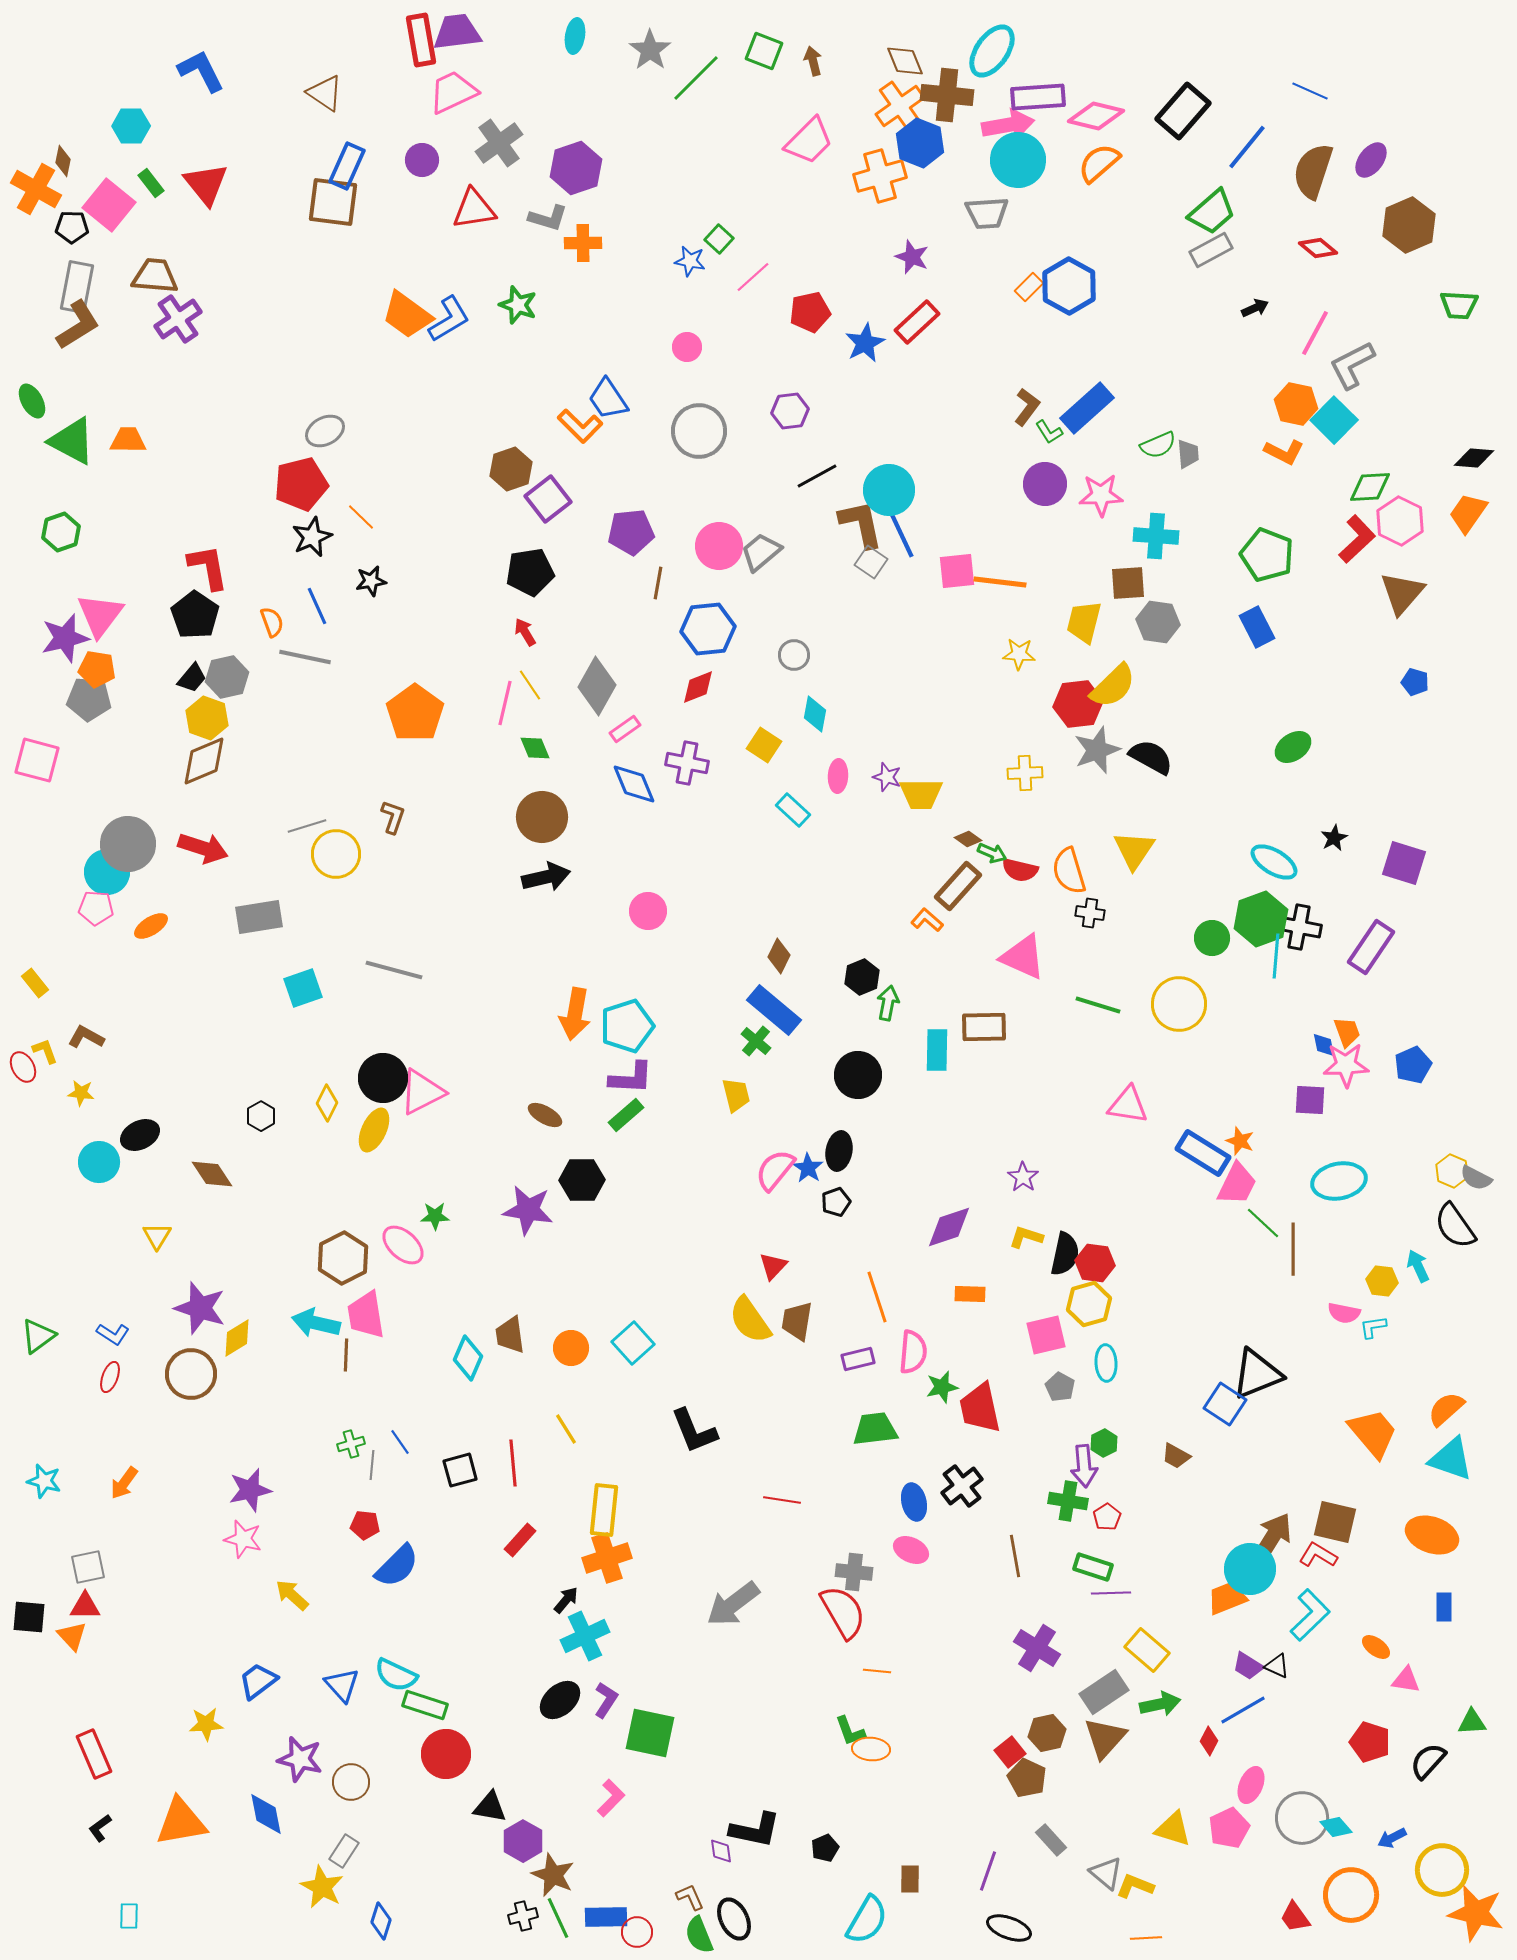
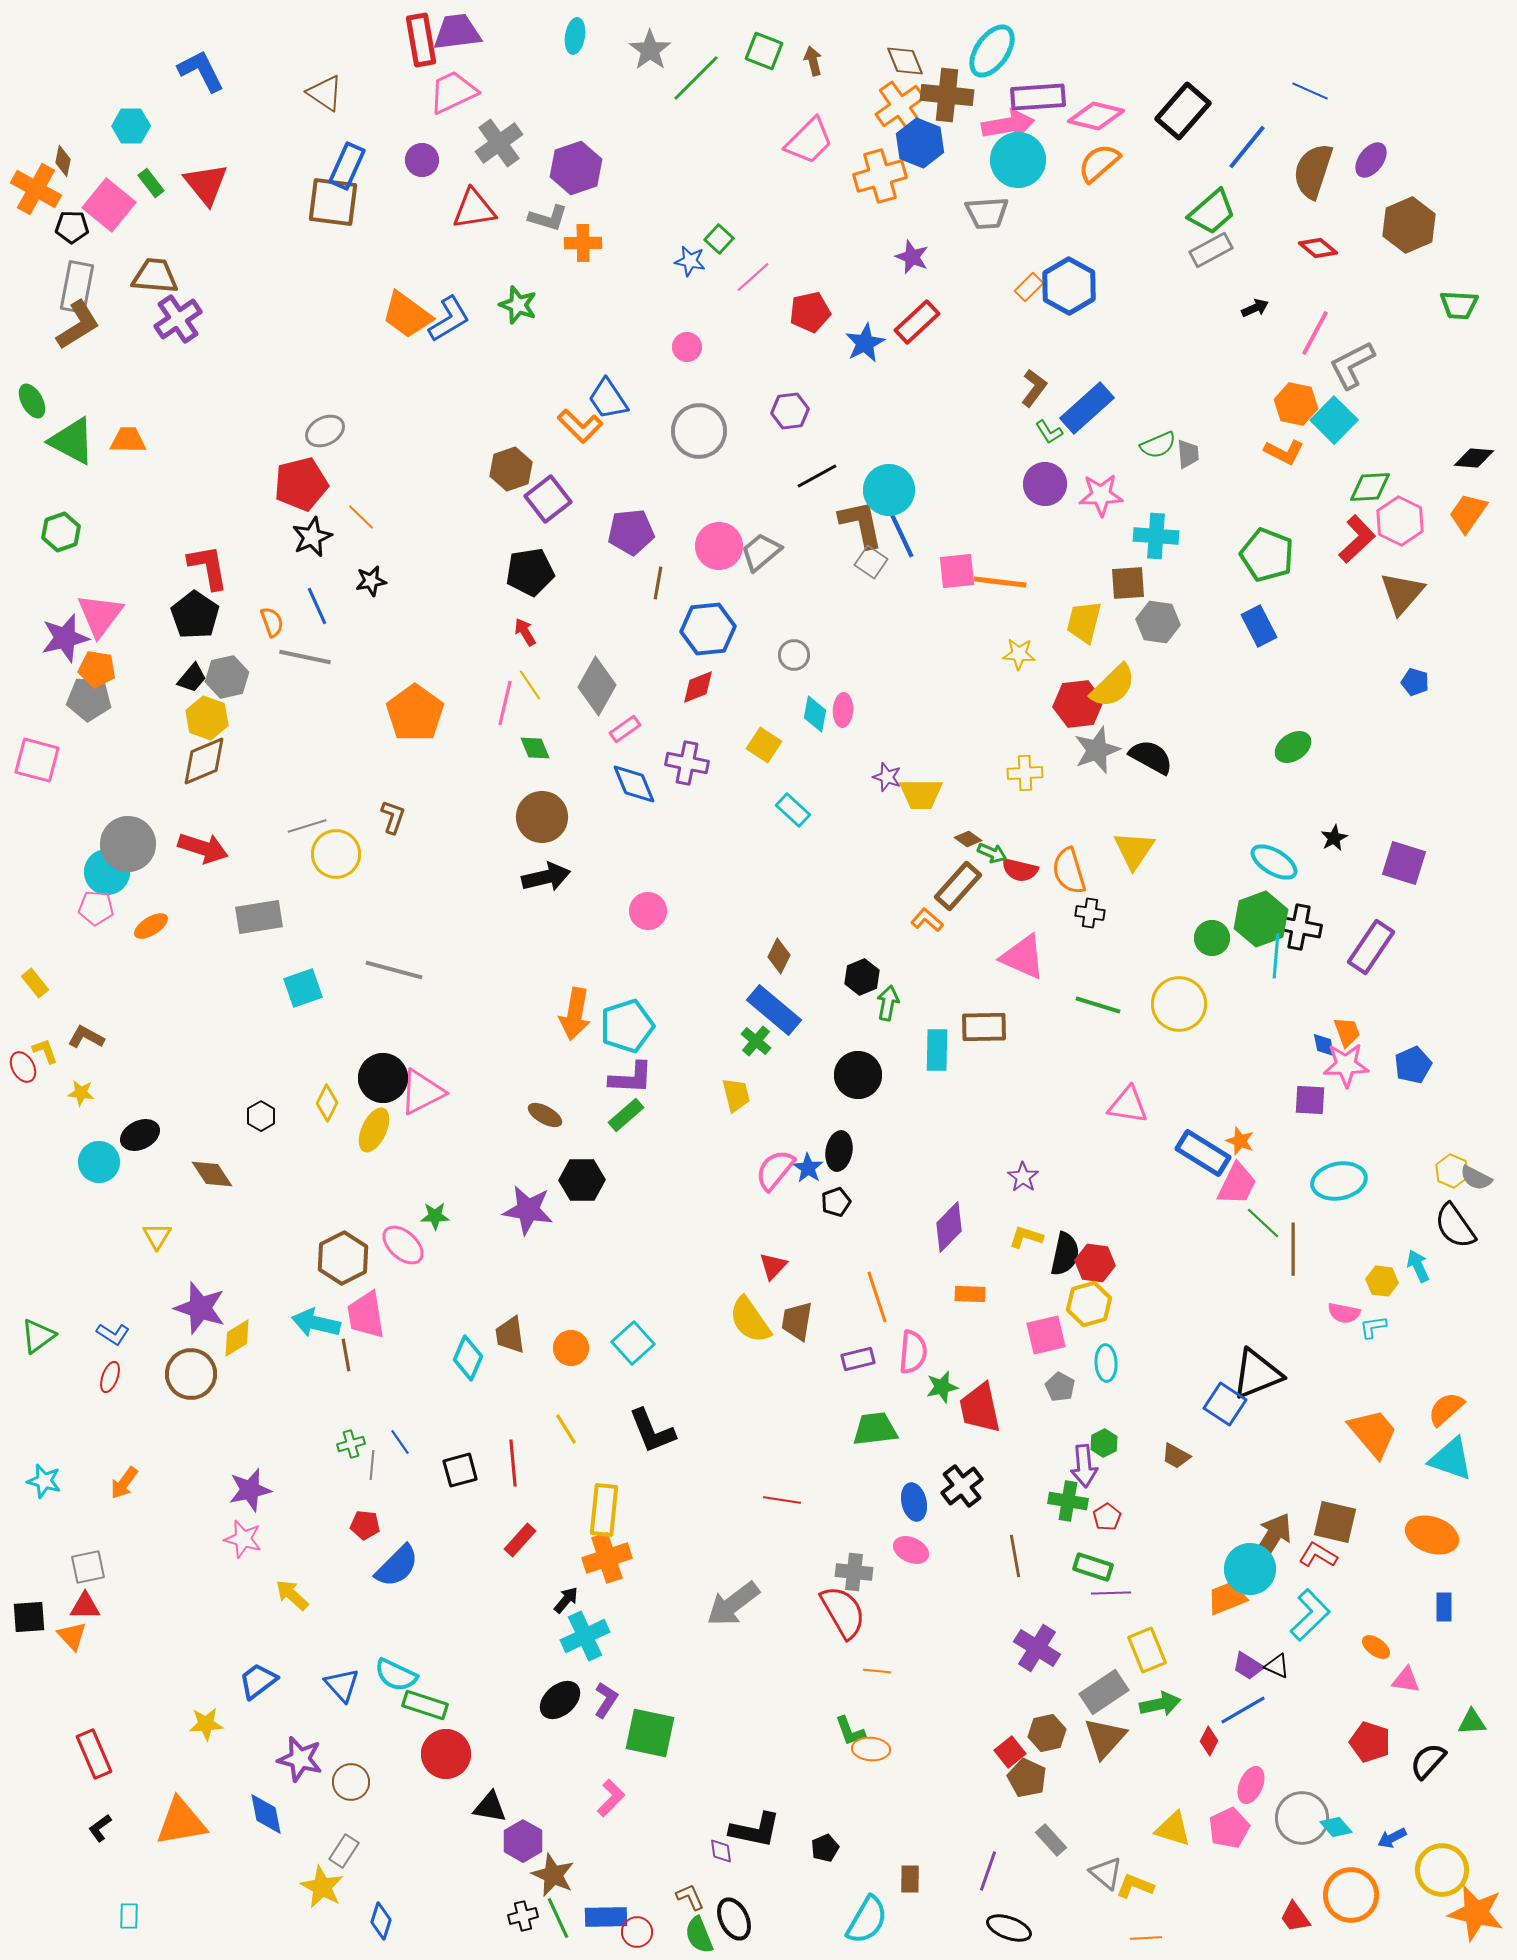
brown L-shape at (1027, 407): moved 7 px right, 19 px up
blue rectangle at (1257, 627): moved 2 px right, 1 px up
pink ellipse at (838, 776): moved 5 px right, 66 px up
purple diamond at (949, 1227): rotated 27 degrees counterclockwise
brown line at (346, 1355): rotated 12 degrees counterclockwise
black L-shape at (694, 1431): moved 42 px left
black square at (29, 1617): rotated 9 degrees counterclockwise
yellow rectangle at (1147, 1650): rotated 27 degrees clockwise
